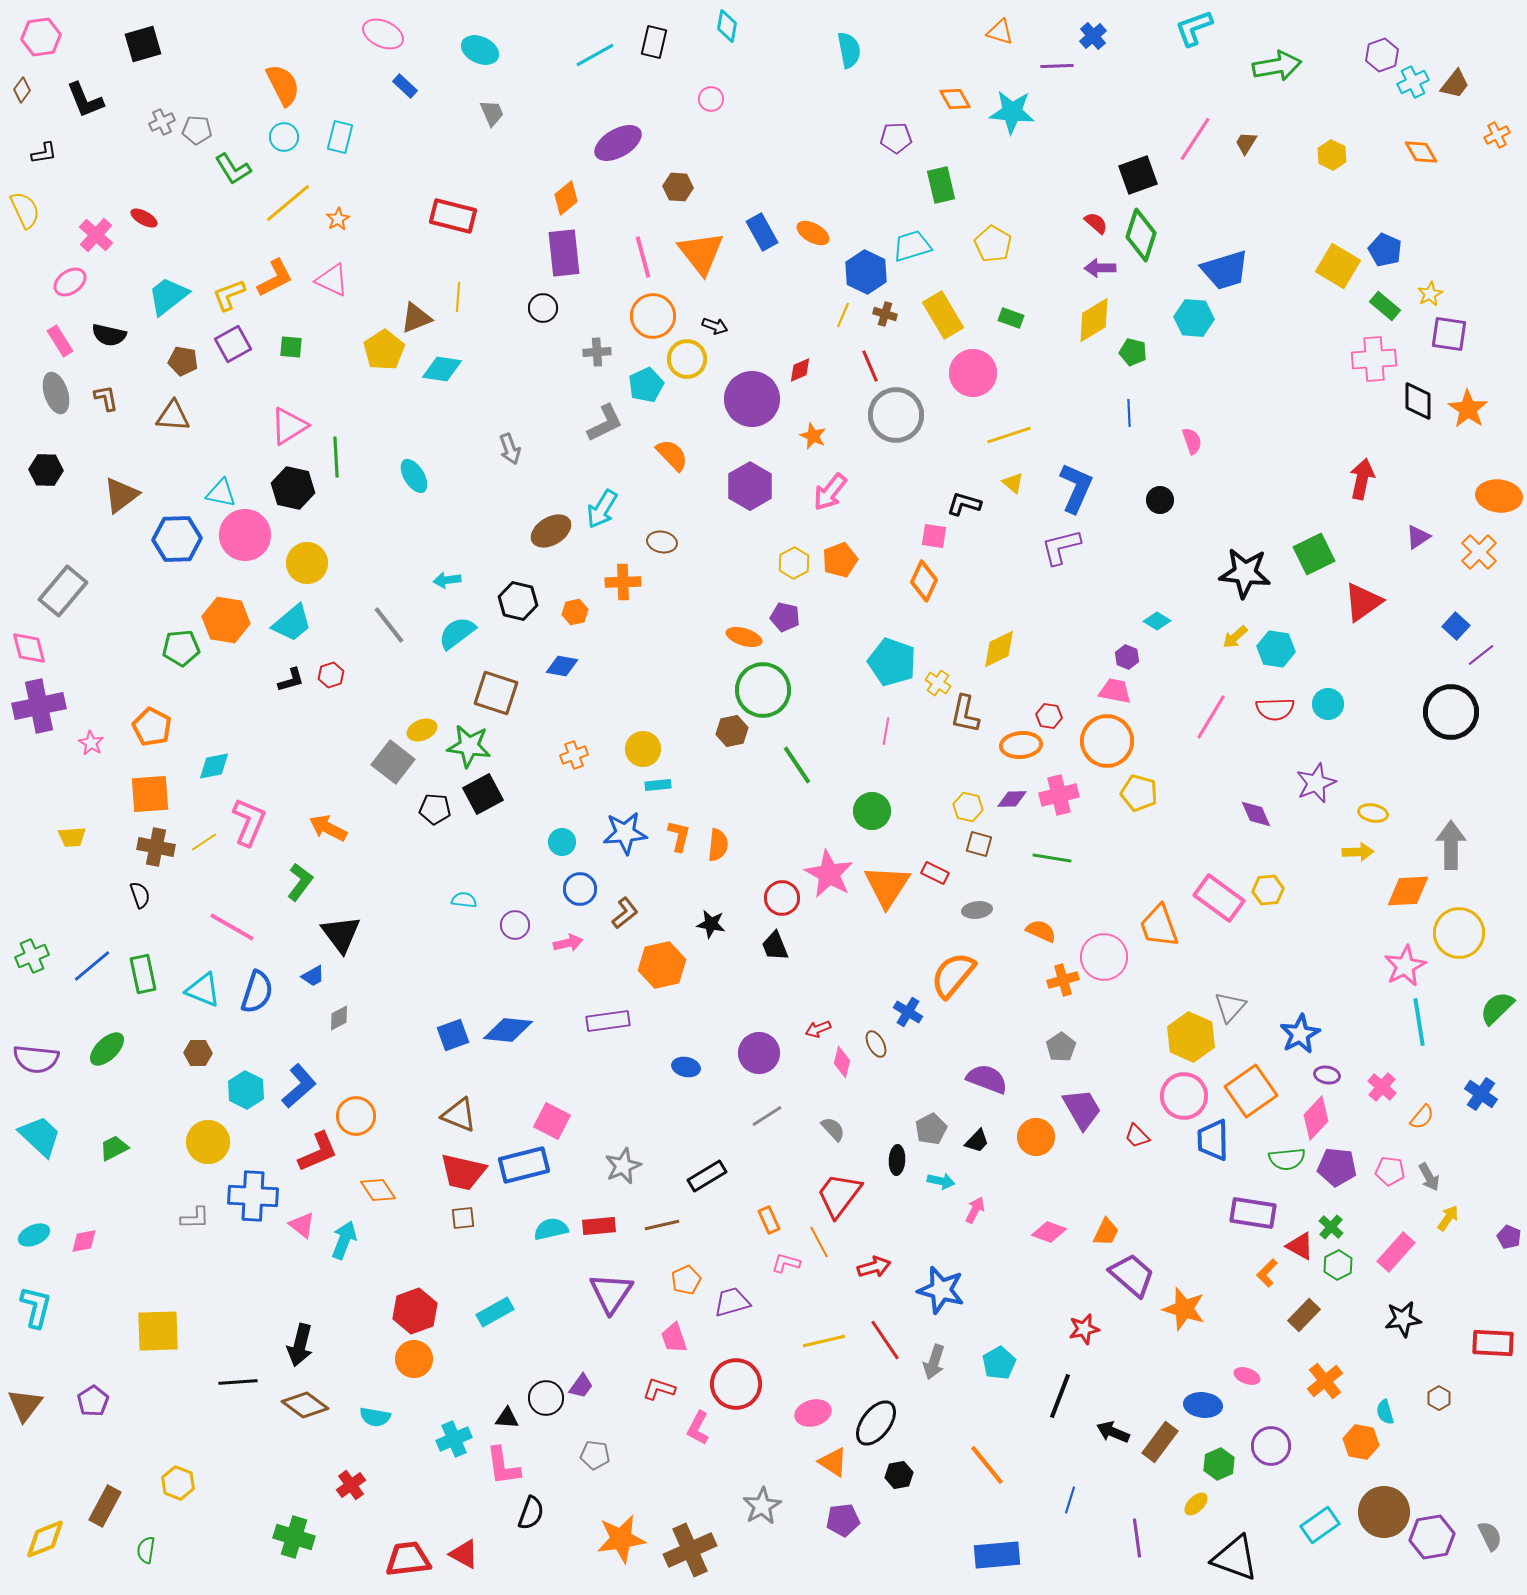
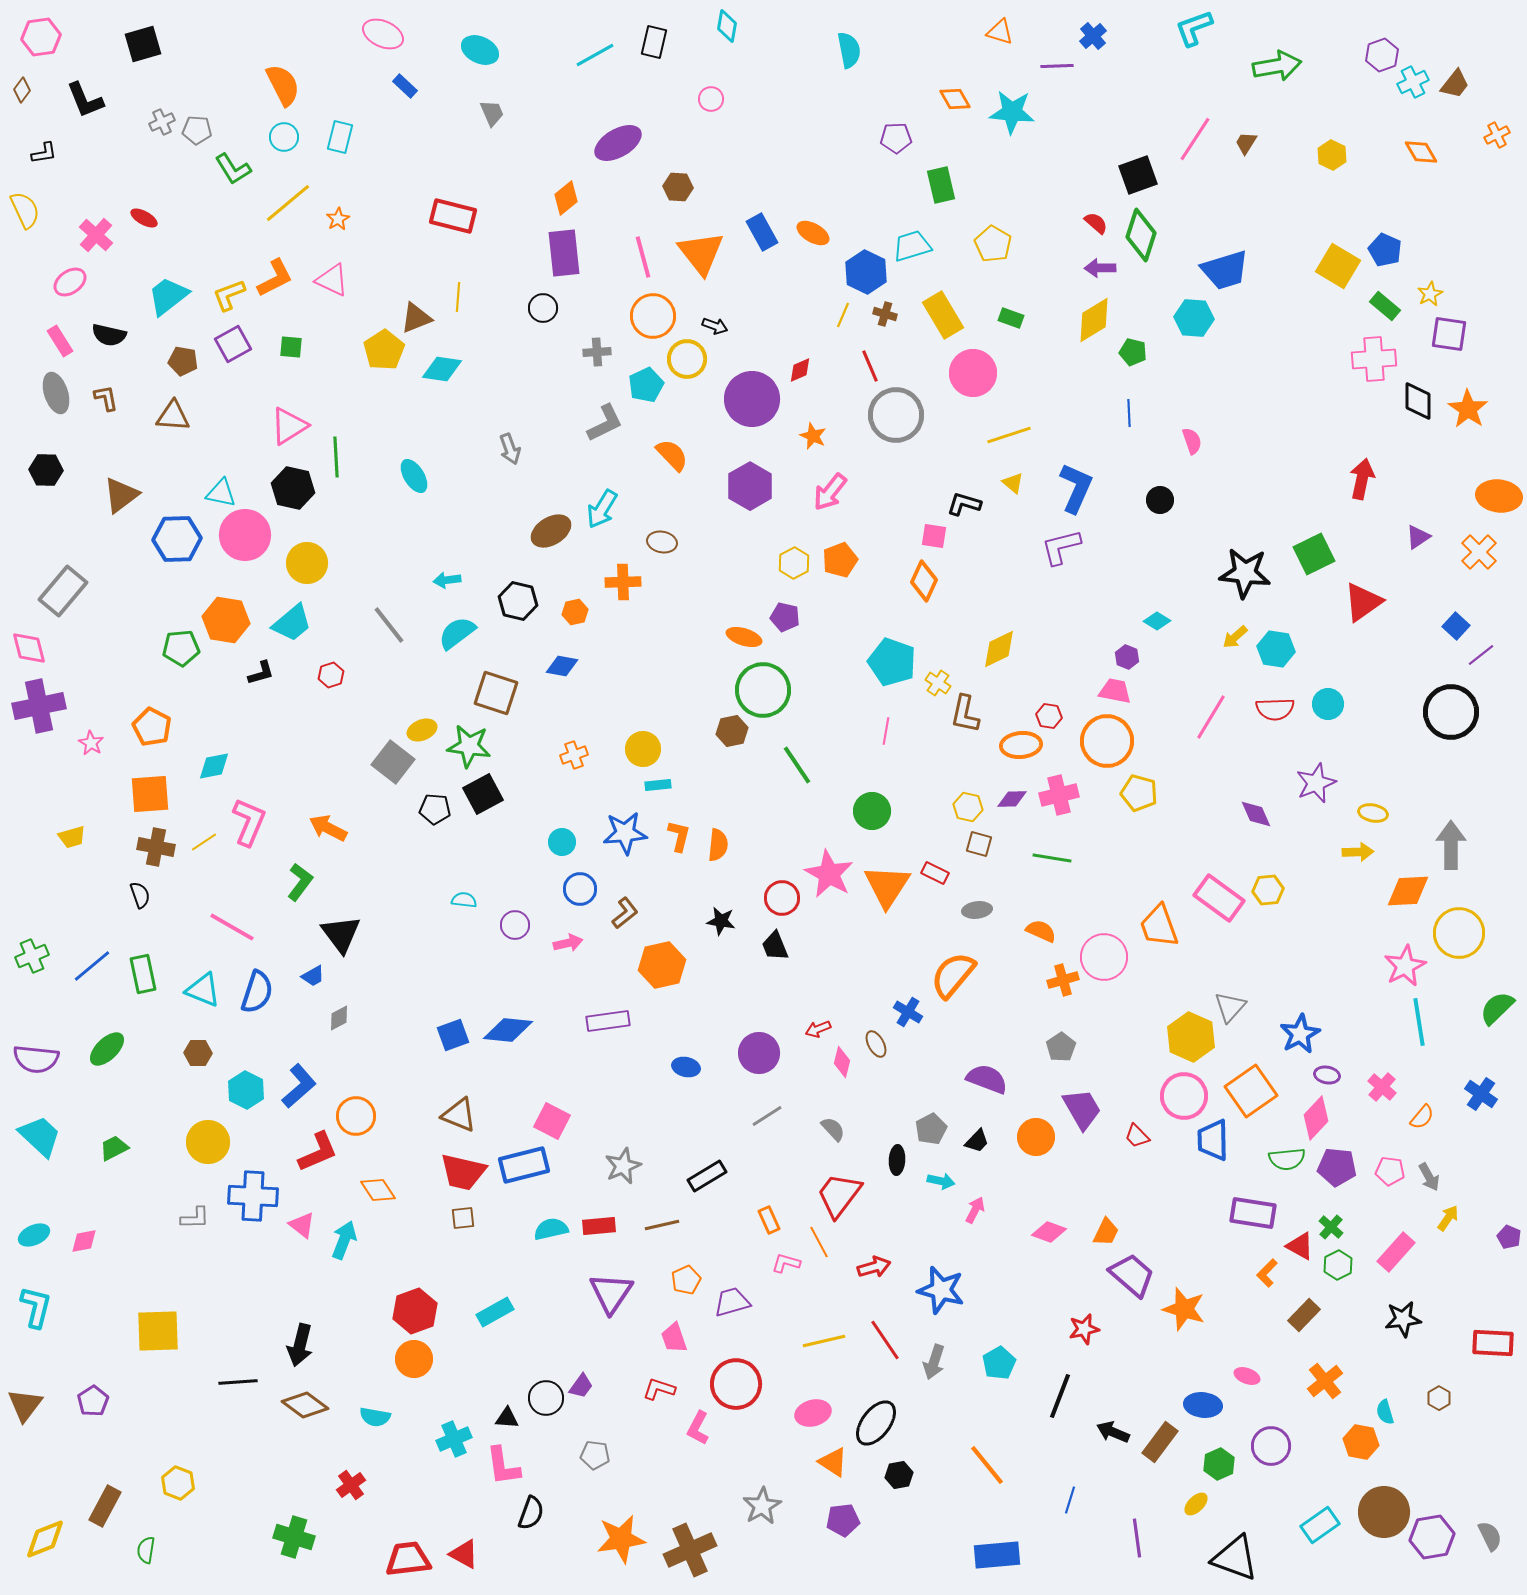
black L-shape at (291, 680): moved 30 px left, 7 px up
yellow trapezoid at (72, 837): rotated 12 degrees counterclockwise
black star at (711, 924): moved 10 px right, 3 px up
